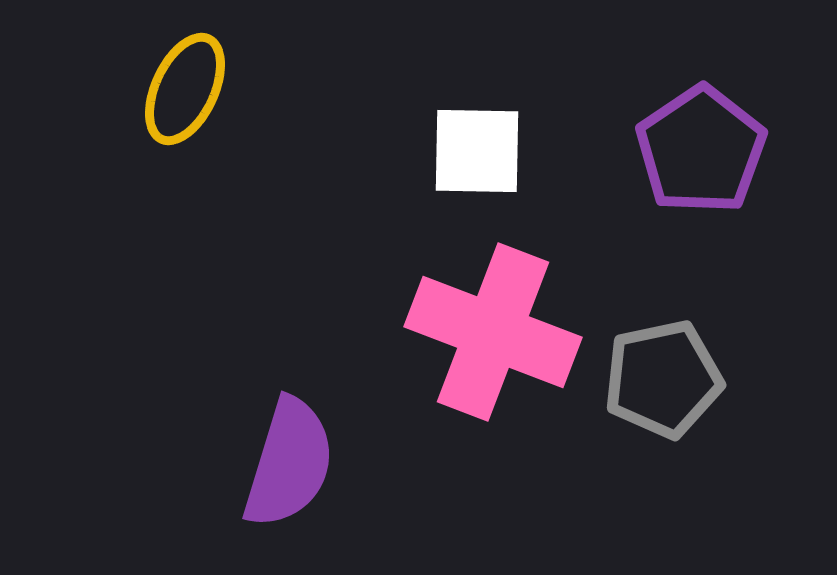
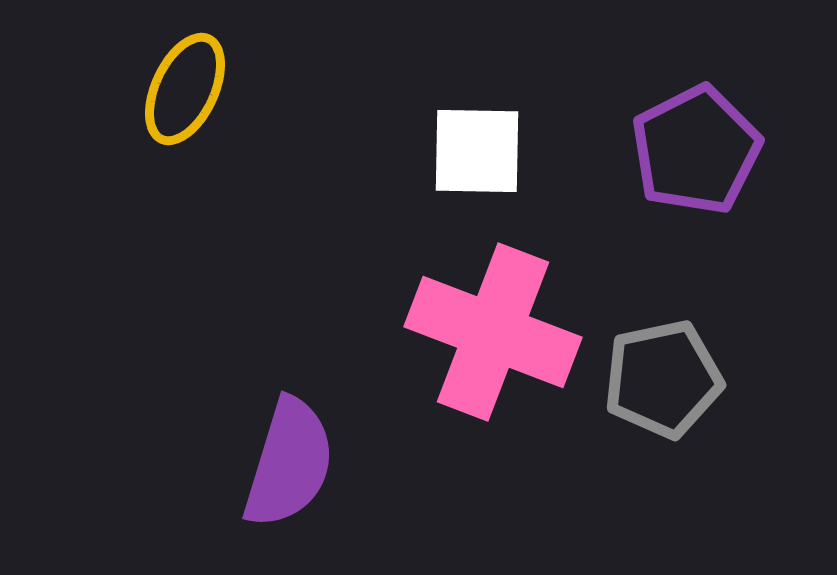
purple pentagon: moved 5 px left; rotated 7 degrees clockwise
